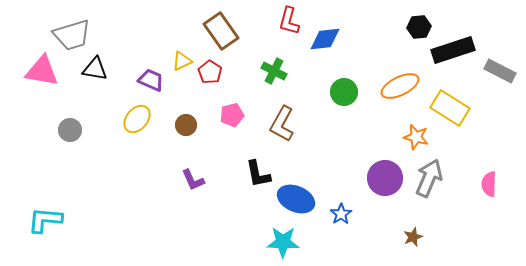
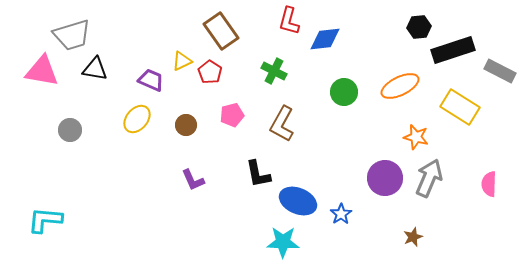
yellow rectangle: moved 10 px right, 1 px up
blue ellipse: moved 2 px right, 2 px down
